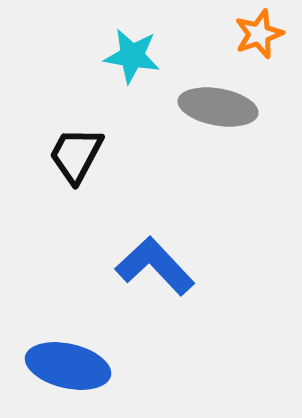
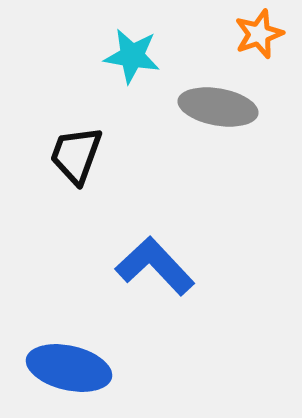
black trapezoid: rotated 8 degrees counterclockwise
blue ellipse: moved 1 px right, 2 px down
